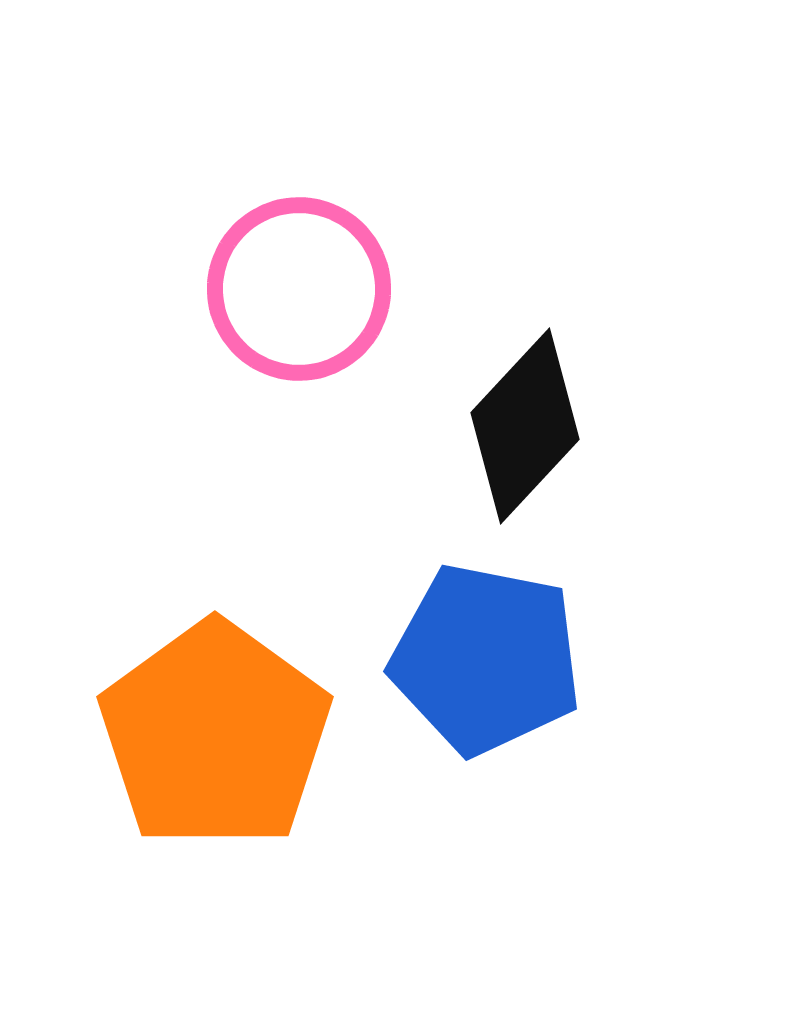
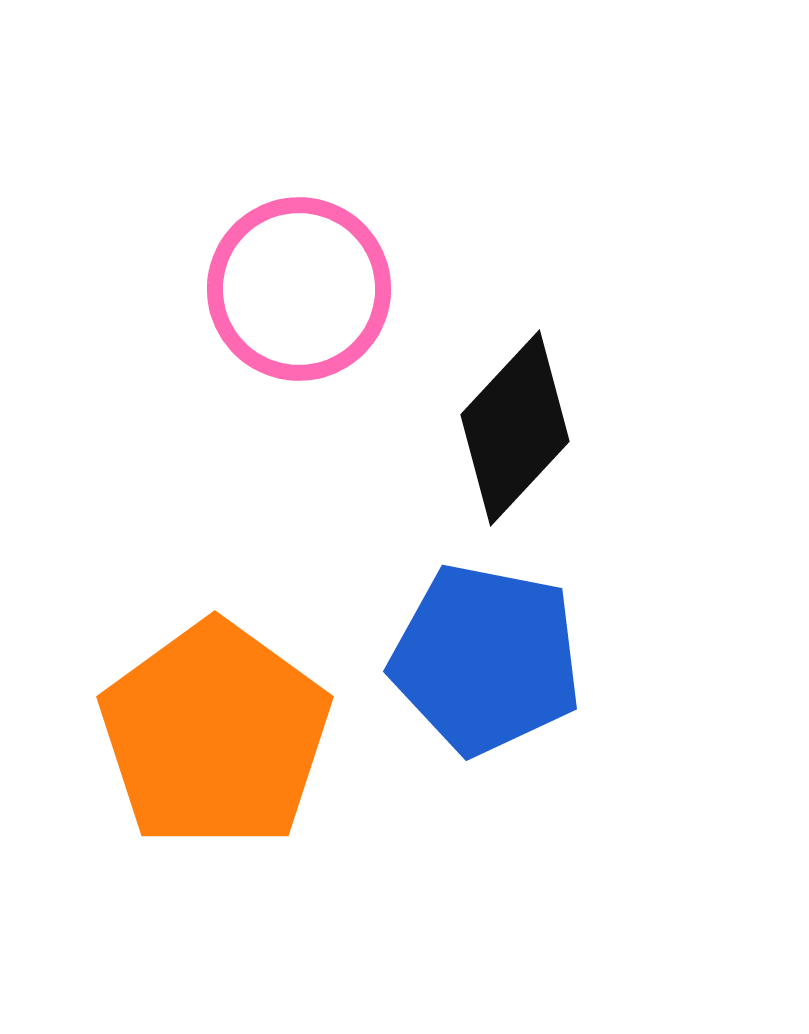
black diamond: moved 10 px left, 2 px down
